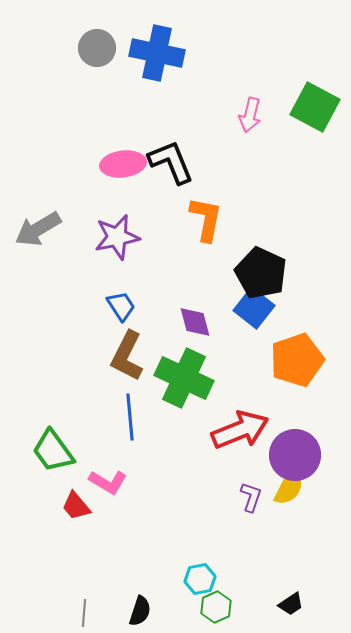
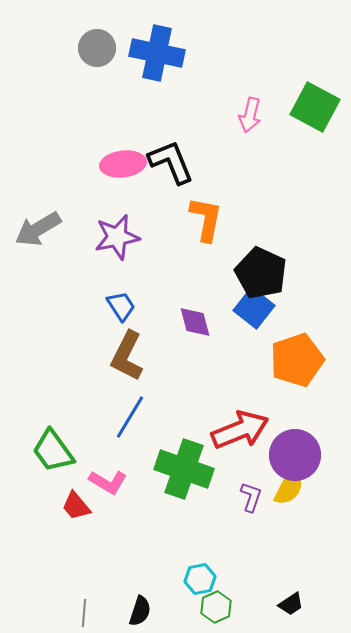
green cross: moved 91 px down; rotated 6 degrees counterclockwise
blue line: rotated 36 degrees clockwise
